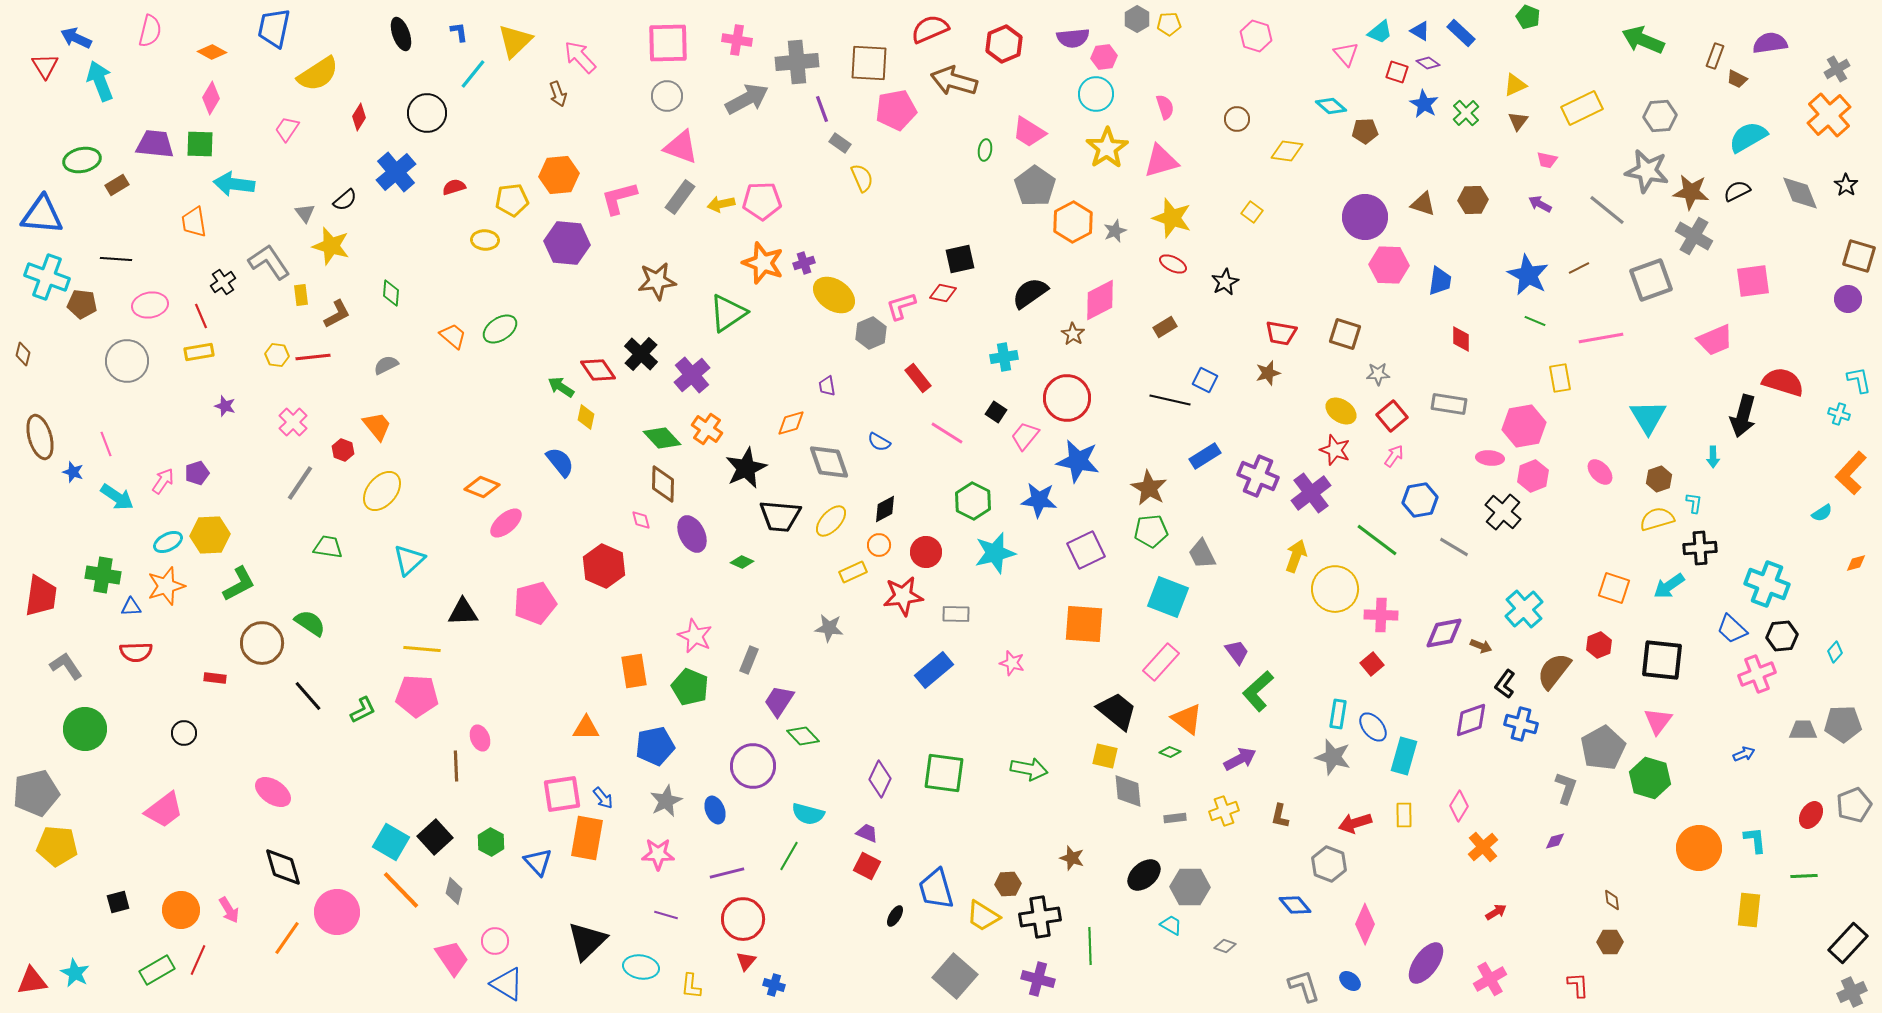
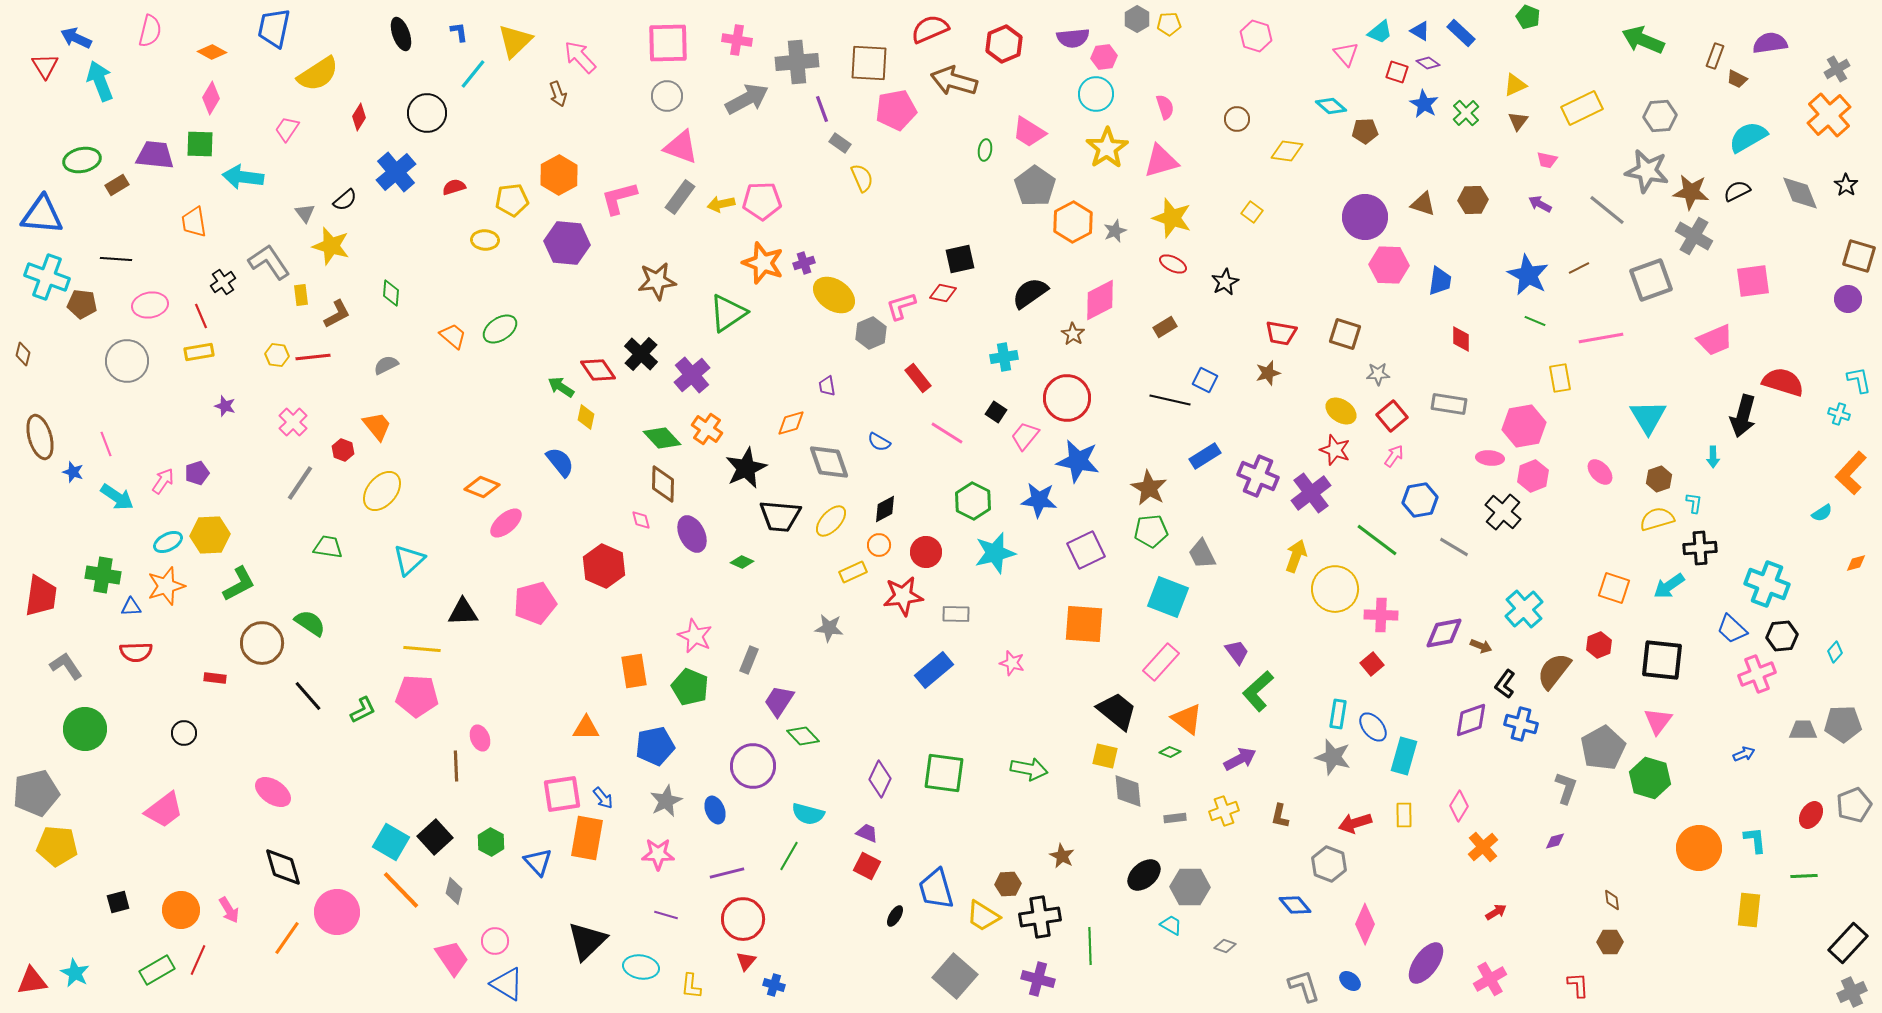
purple trapezoid at (155, 144): moved 11 px down
orange hexagon at (559, 175): rotated 24 degrees counterclockwise
cyan arrow at (234, 184): moved 9 px right, 7 px up
brown star at (1072, 858): moved 10 px left, 2 px up; rotated 10 degrees clockwise
